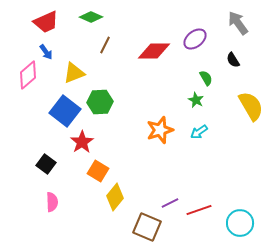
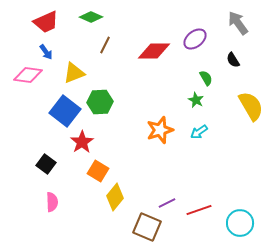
pink diamond: rotated 48 degrees clockwise
purple line: moved 3 px left
